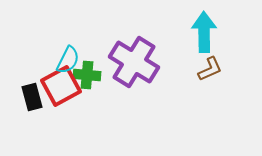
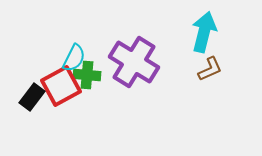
cyan arrow: rotated 15 degrees clockwise
cyan semicircle: moved 6 px right, 2 px up
black rectangle: rotated 52 degrees clockwise
